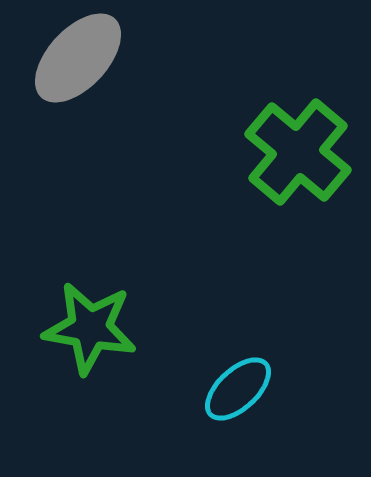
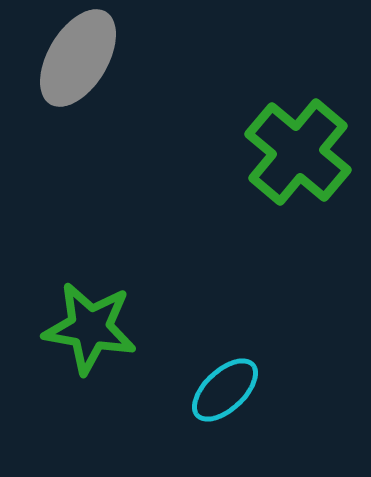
gray ellipse: rotated 12 degrees counterclockwise
cyan ellipse: moved 13 px left, 1 px down
